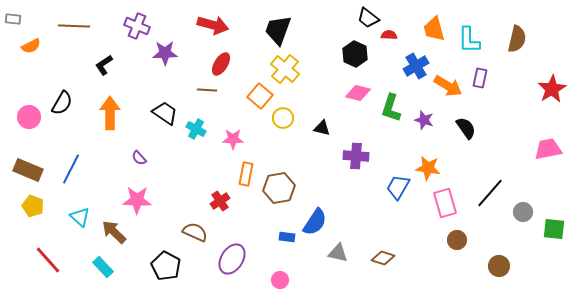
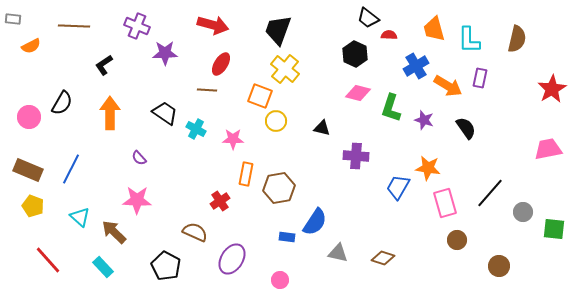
orange square at (260, 96): rotated 20 degrees counterclockwise
yellow circle at (283, 118): moved 7 px left, 3 px down
